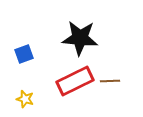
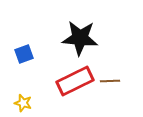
yellow star: moved 2 px left, 4 px down
